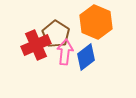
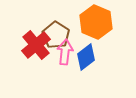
brown pentagon: moved 1 px down
red cross: rotated 16 degrees counterclockwise
